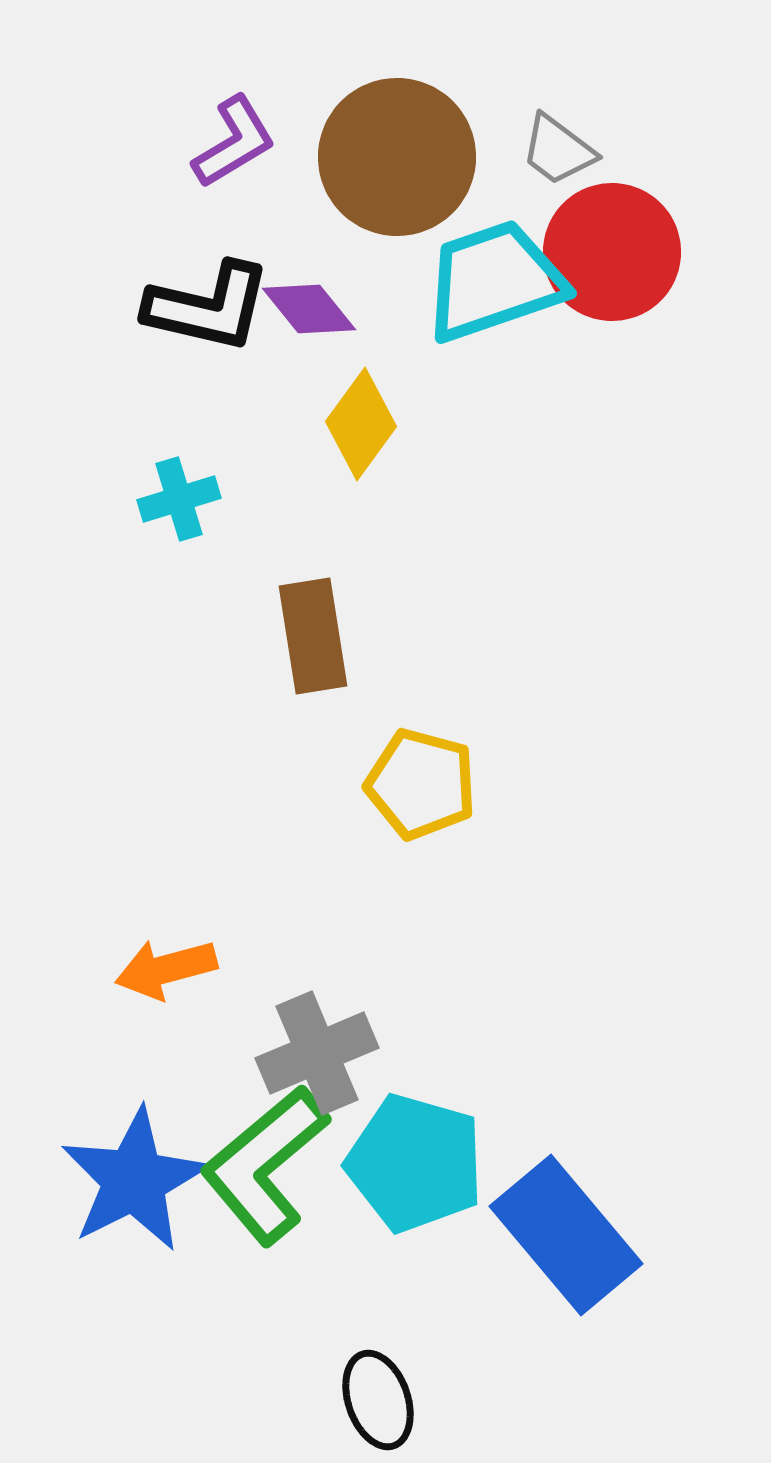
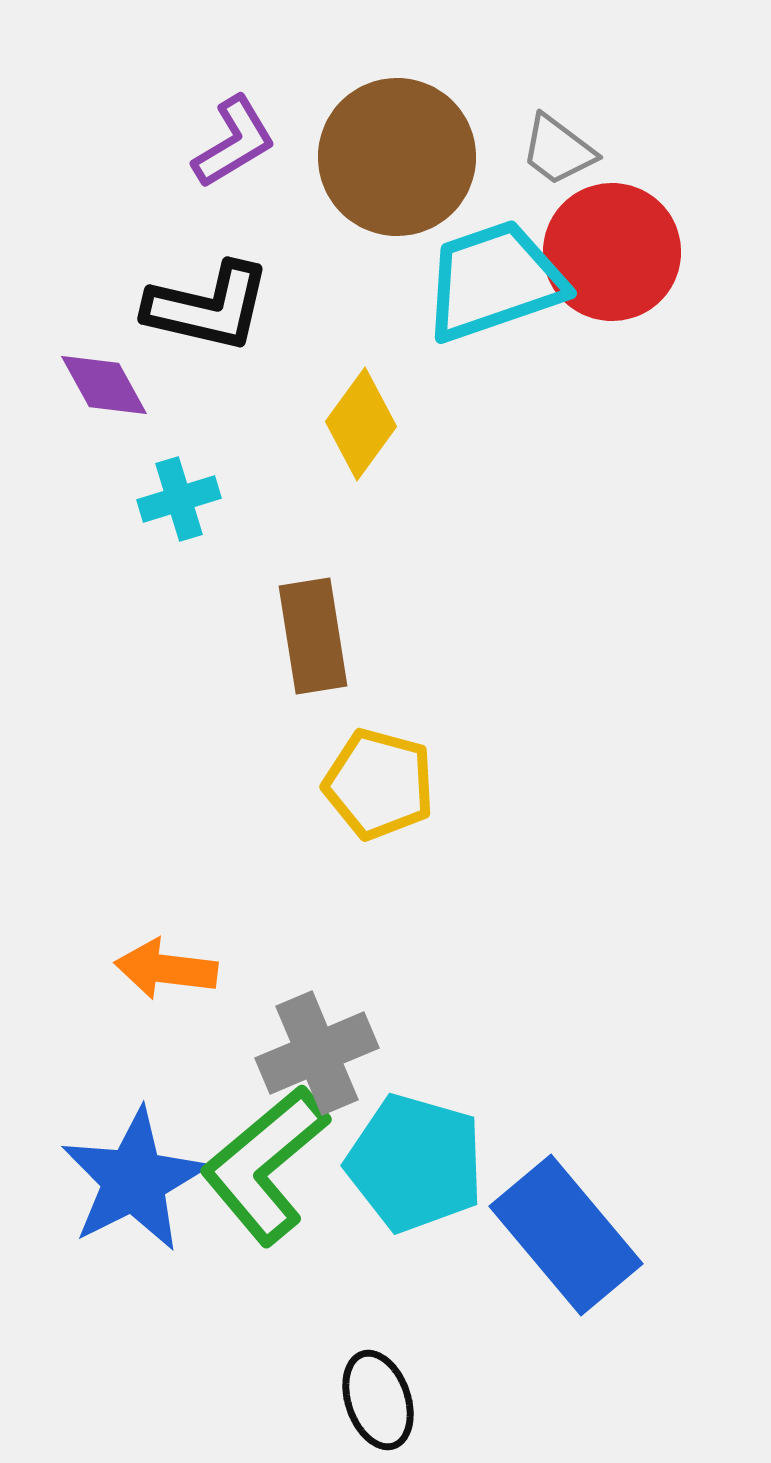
purple diamond: moved 205 px left, 76 px down; rotated 10 degrees clockwise
yellow pentagon: moved 42 px left
orange arrow: rotated 22 degrees clockwise
